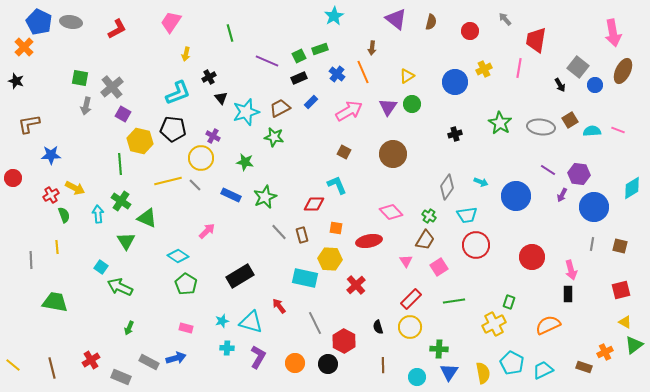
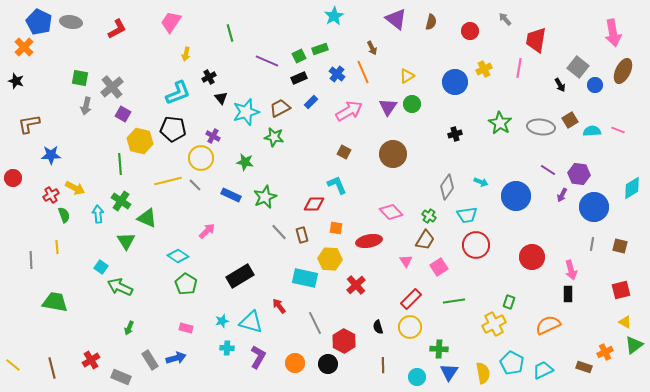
brown arrow at (372, 48): rotated 32 degrees counterclockwise
gray rectangle at (149, 362): moved 1 px right, 2 px up; rotated 30 degrees clockwise
